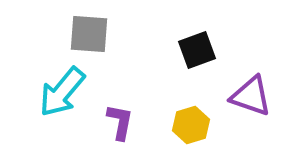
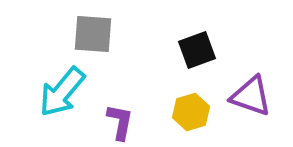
gray square: moved 4 px right
yellow hexagon: moved 13 px up
